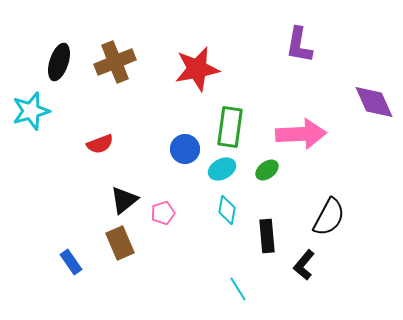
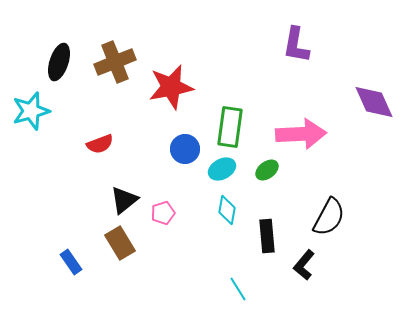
purple L-shape: moved 3 px left
red star: moved 26 px left, 18 px down
brown rectangle: rotated 8 degrees counterclockwise
